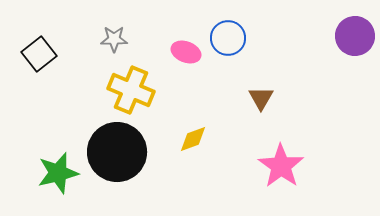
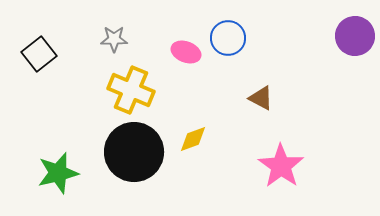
brown triangle: rotated 32 degrees counterclockwise
black circle: moved 17 px right
